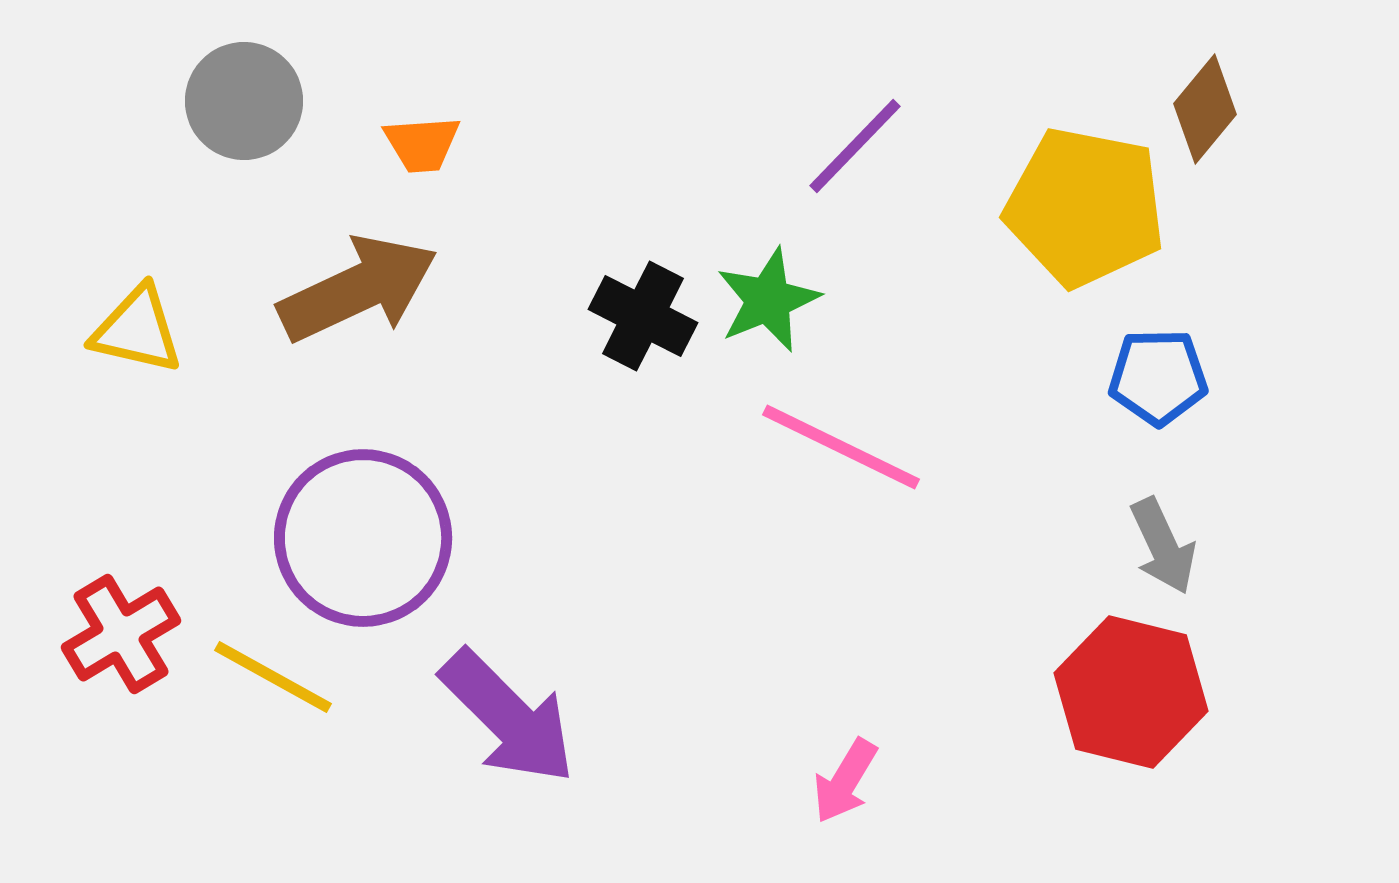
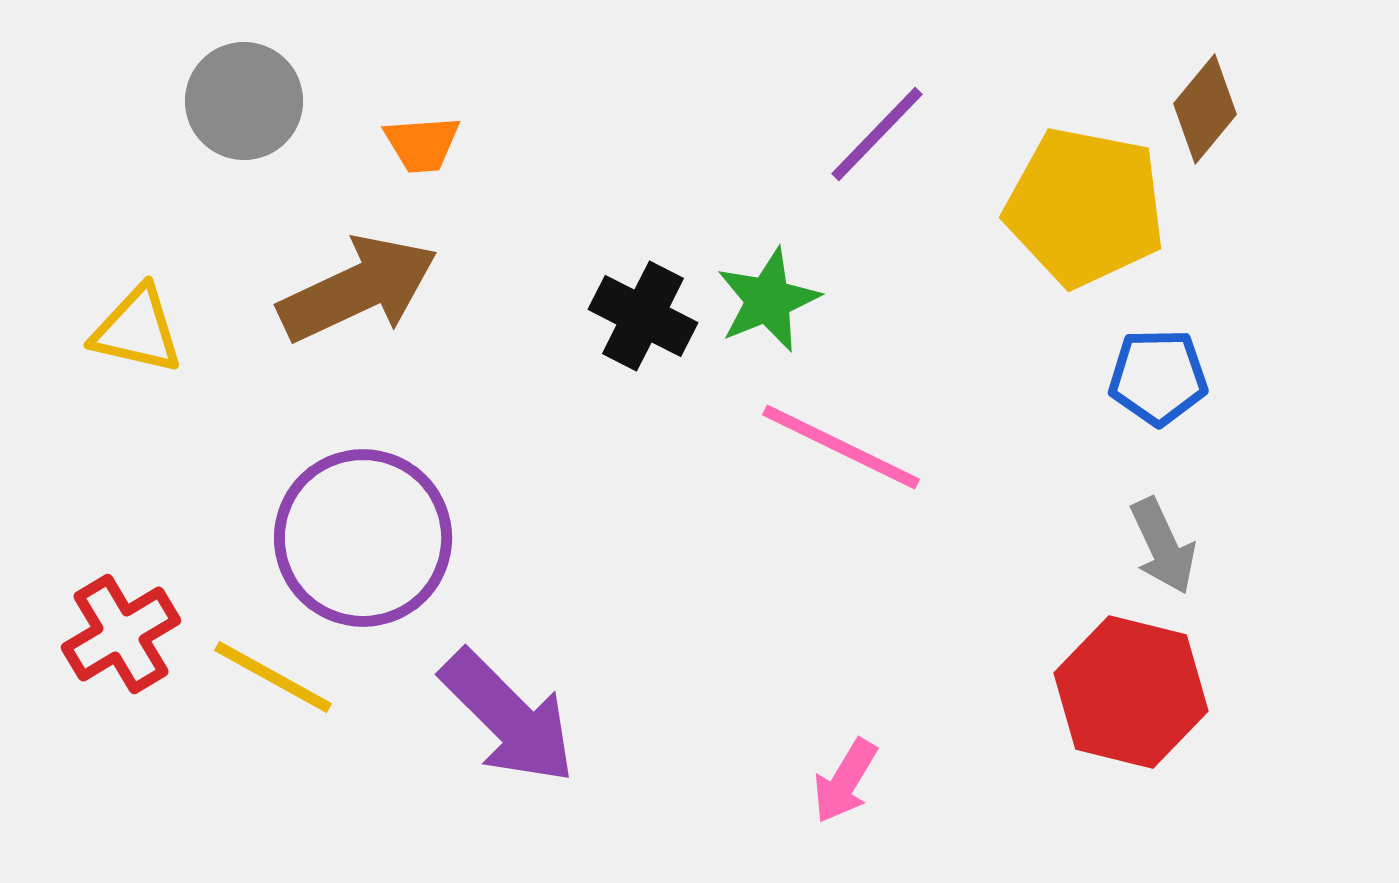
purple line: moved 22 px right, 12 px up
